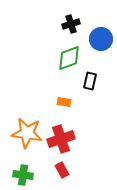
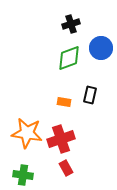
blue circle: moved 9 px down
black rectangle: moved 14 px down
red rectangle: moved 4 px right, 2 px up
